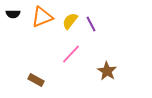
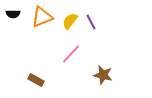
purple line: moved 2 px up
brown star: moved 4 px left, 4 px down; rotated 18 degrees counterclockwise
